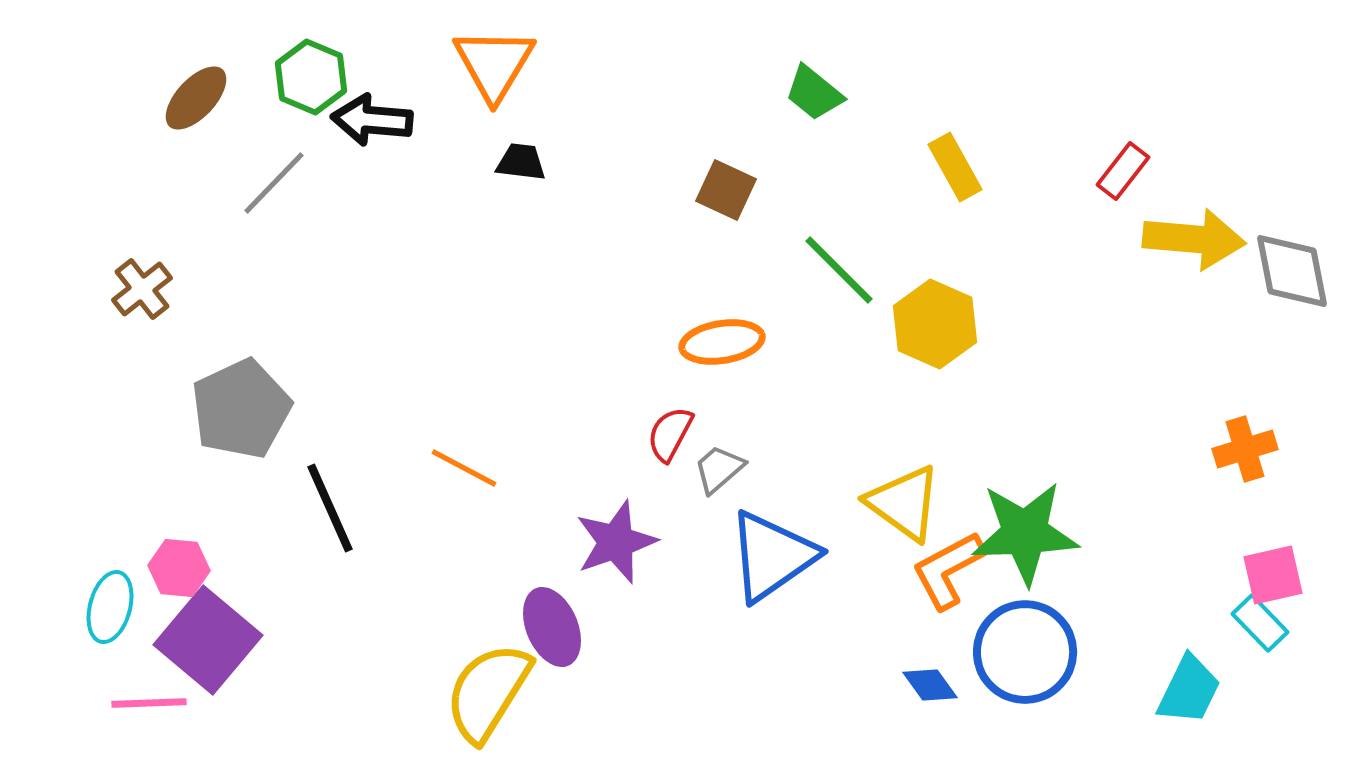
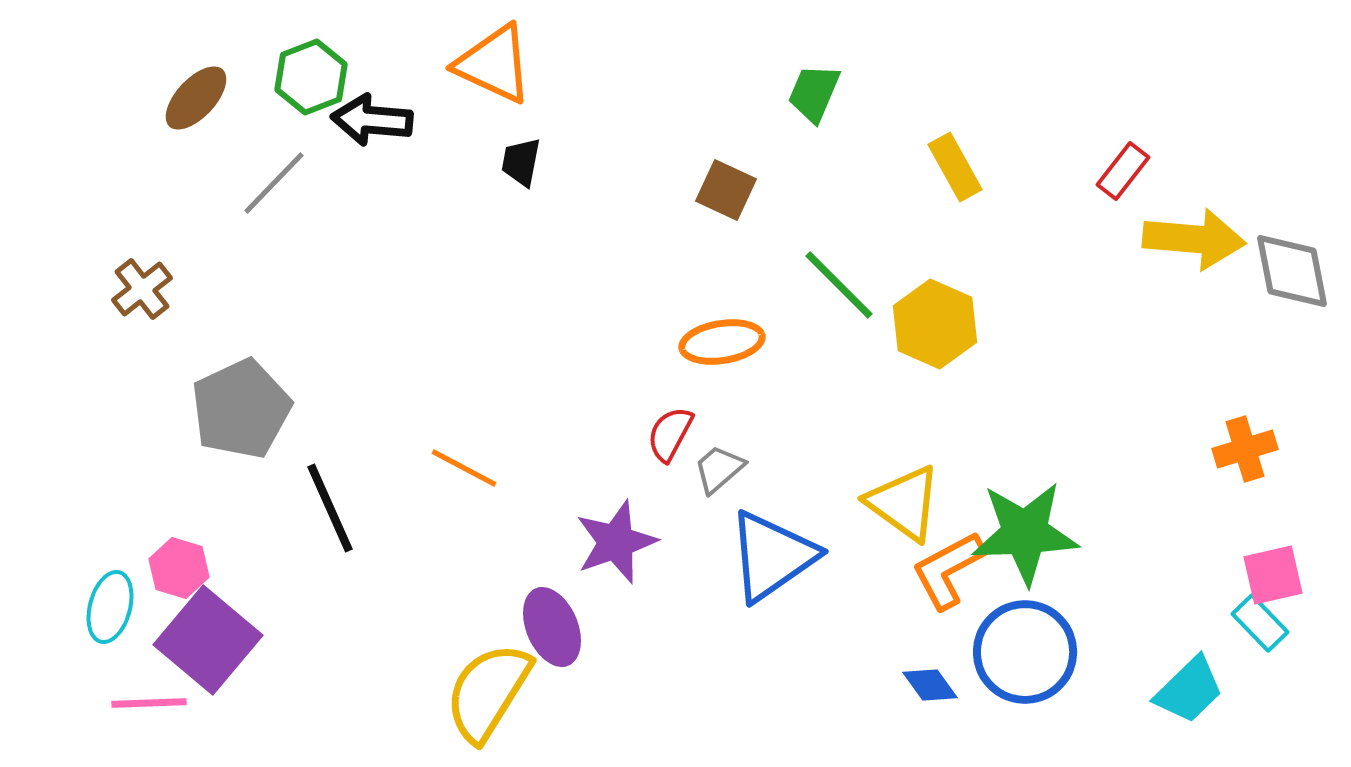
orange triangle: rotated 36 degrees counterclockwise
green hexagon: rotated 16 degrees clockwise
green trapezoid: rotated 74 degrees clockwise
black trapezoid: rotated 86 degrees counterclockwise
green line: moved 15 px down
pink hexagon: rotated 12 degrees clockwise
cyan trapezoid: rotated 20 degrees clockwise
